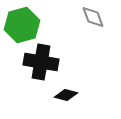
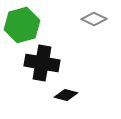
gray diamond: moved 1 px right, 2 px down; rotated 45 degrees counterclockwise
black cross: moved 1 px right, 1 px down
